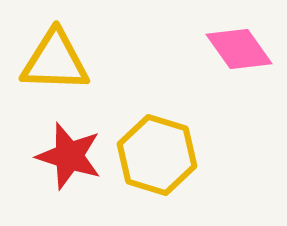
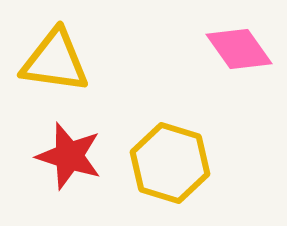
yellow triangle: rotated 6 degrees clockwise
yellow hexagon: moved 13 px right, 8 px down
